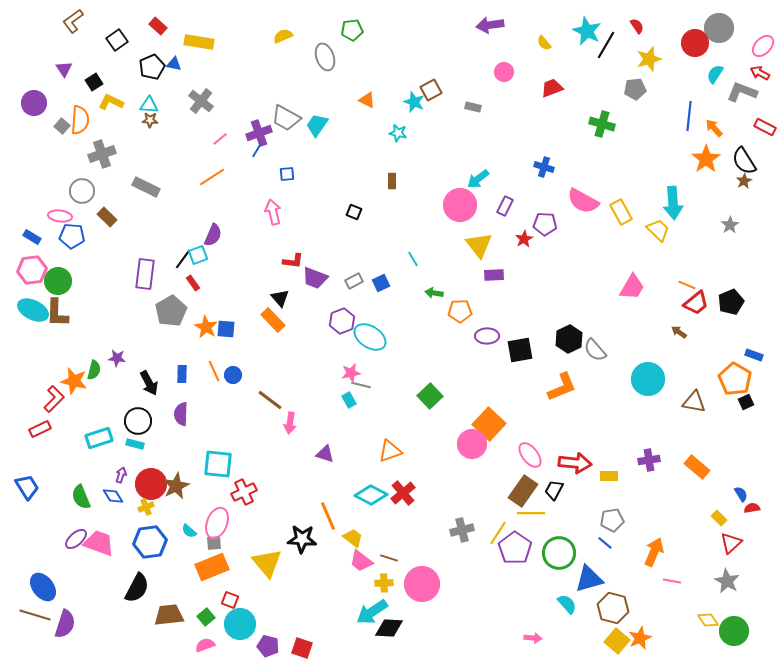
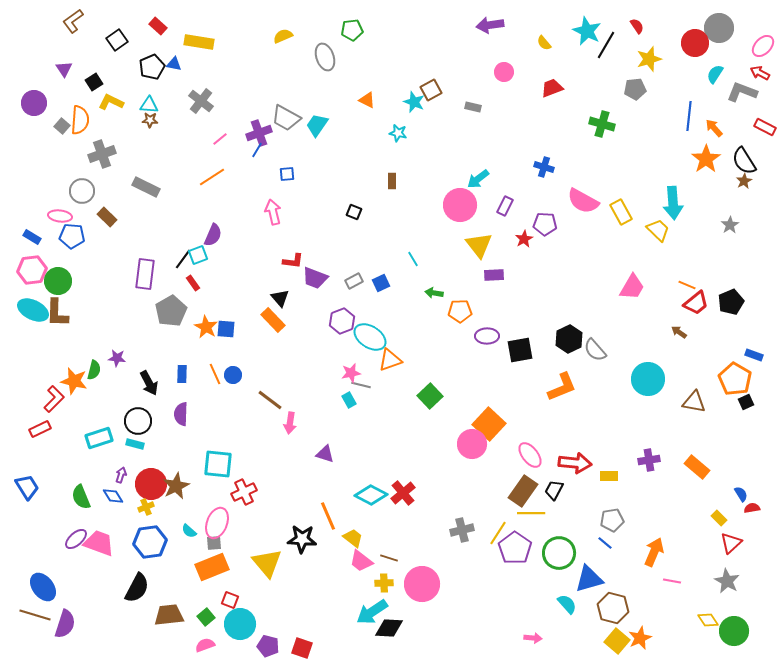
orange line at (214, 371): moved 1 px right, 3 px down
orange triangle at (390, 451): moved 91 px up
